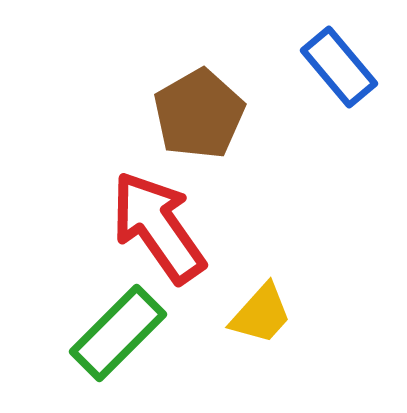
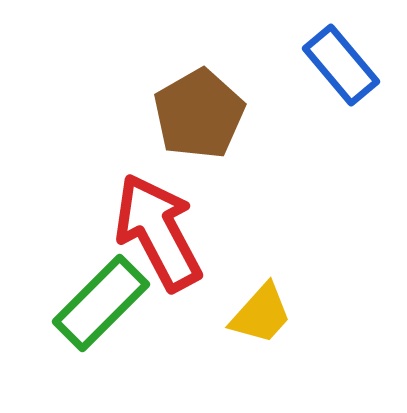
blue rectangle: moved 2 px right, 2 px up
red arrow: moved 5 px down; rotated 7 degrees clockwise
green rectangle: moved 17 px left, 30 px up
